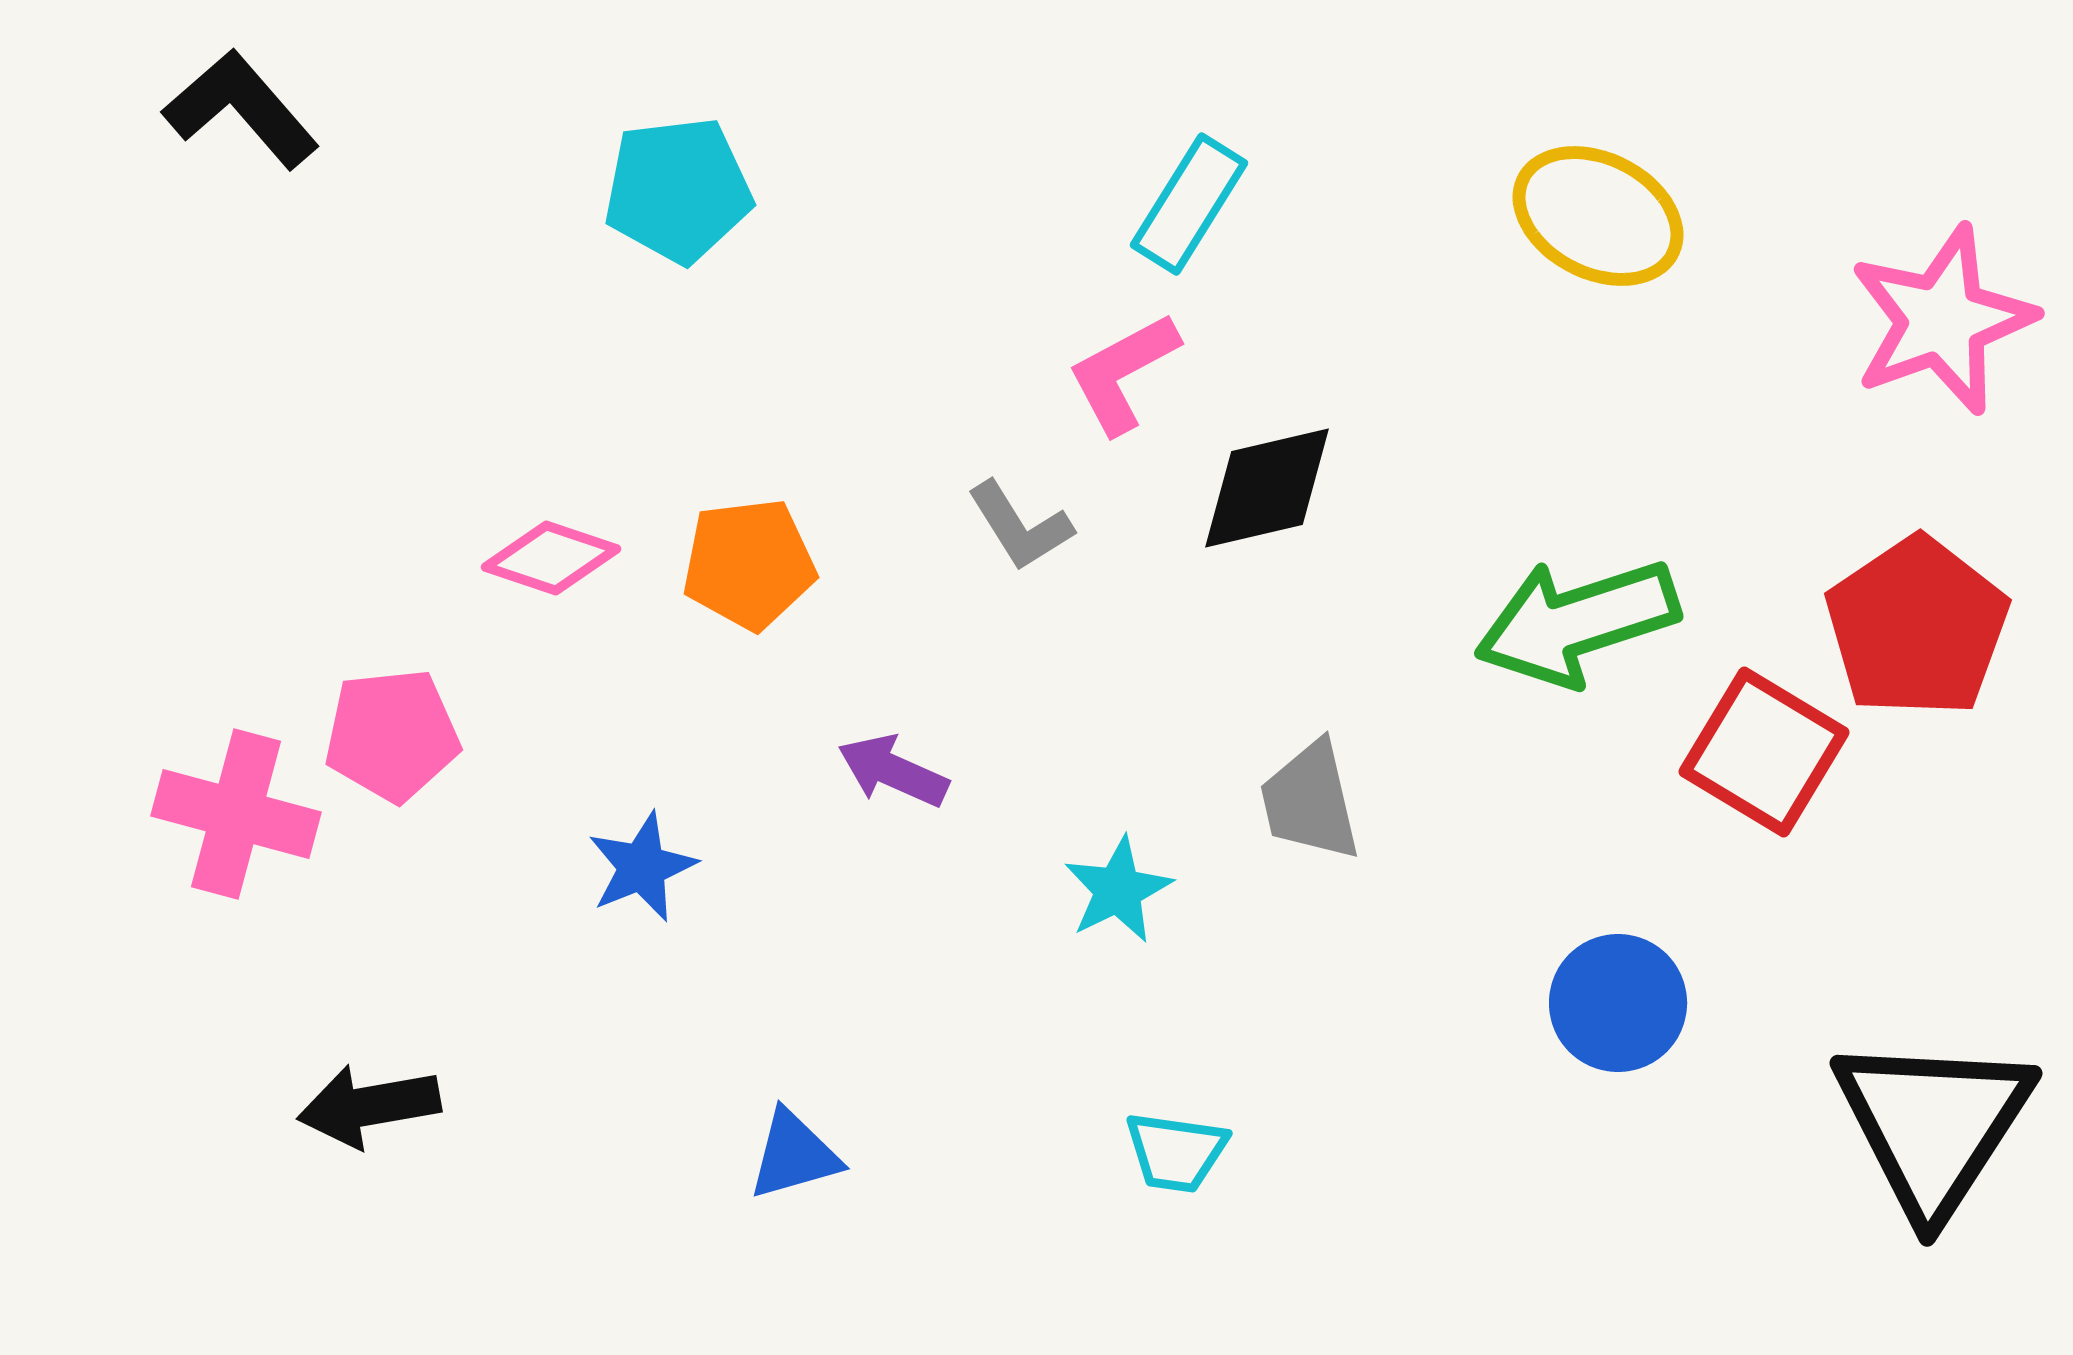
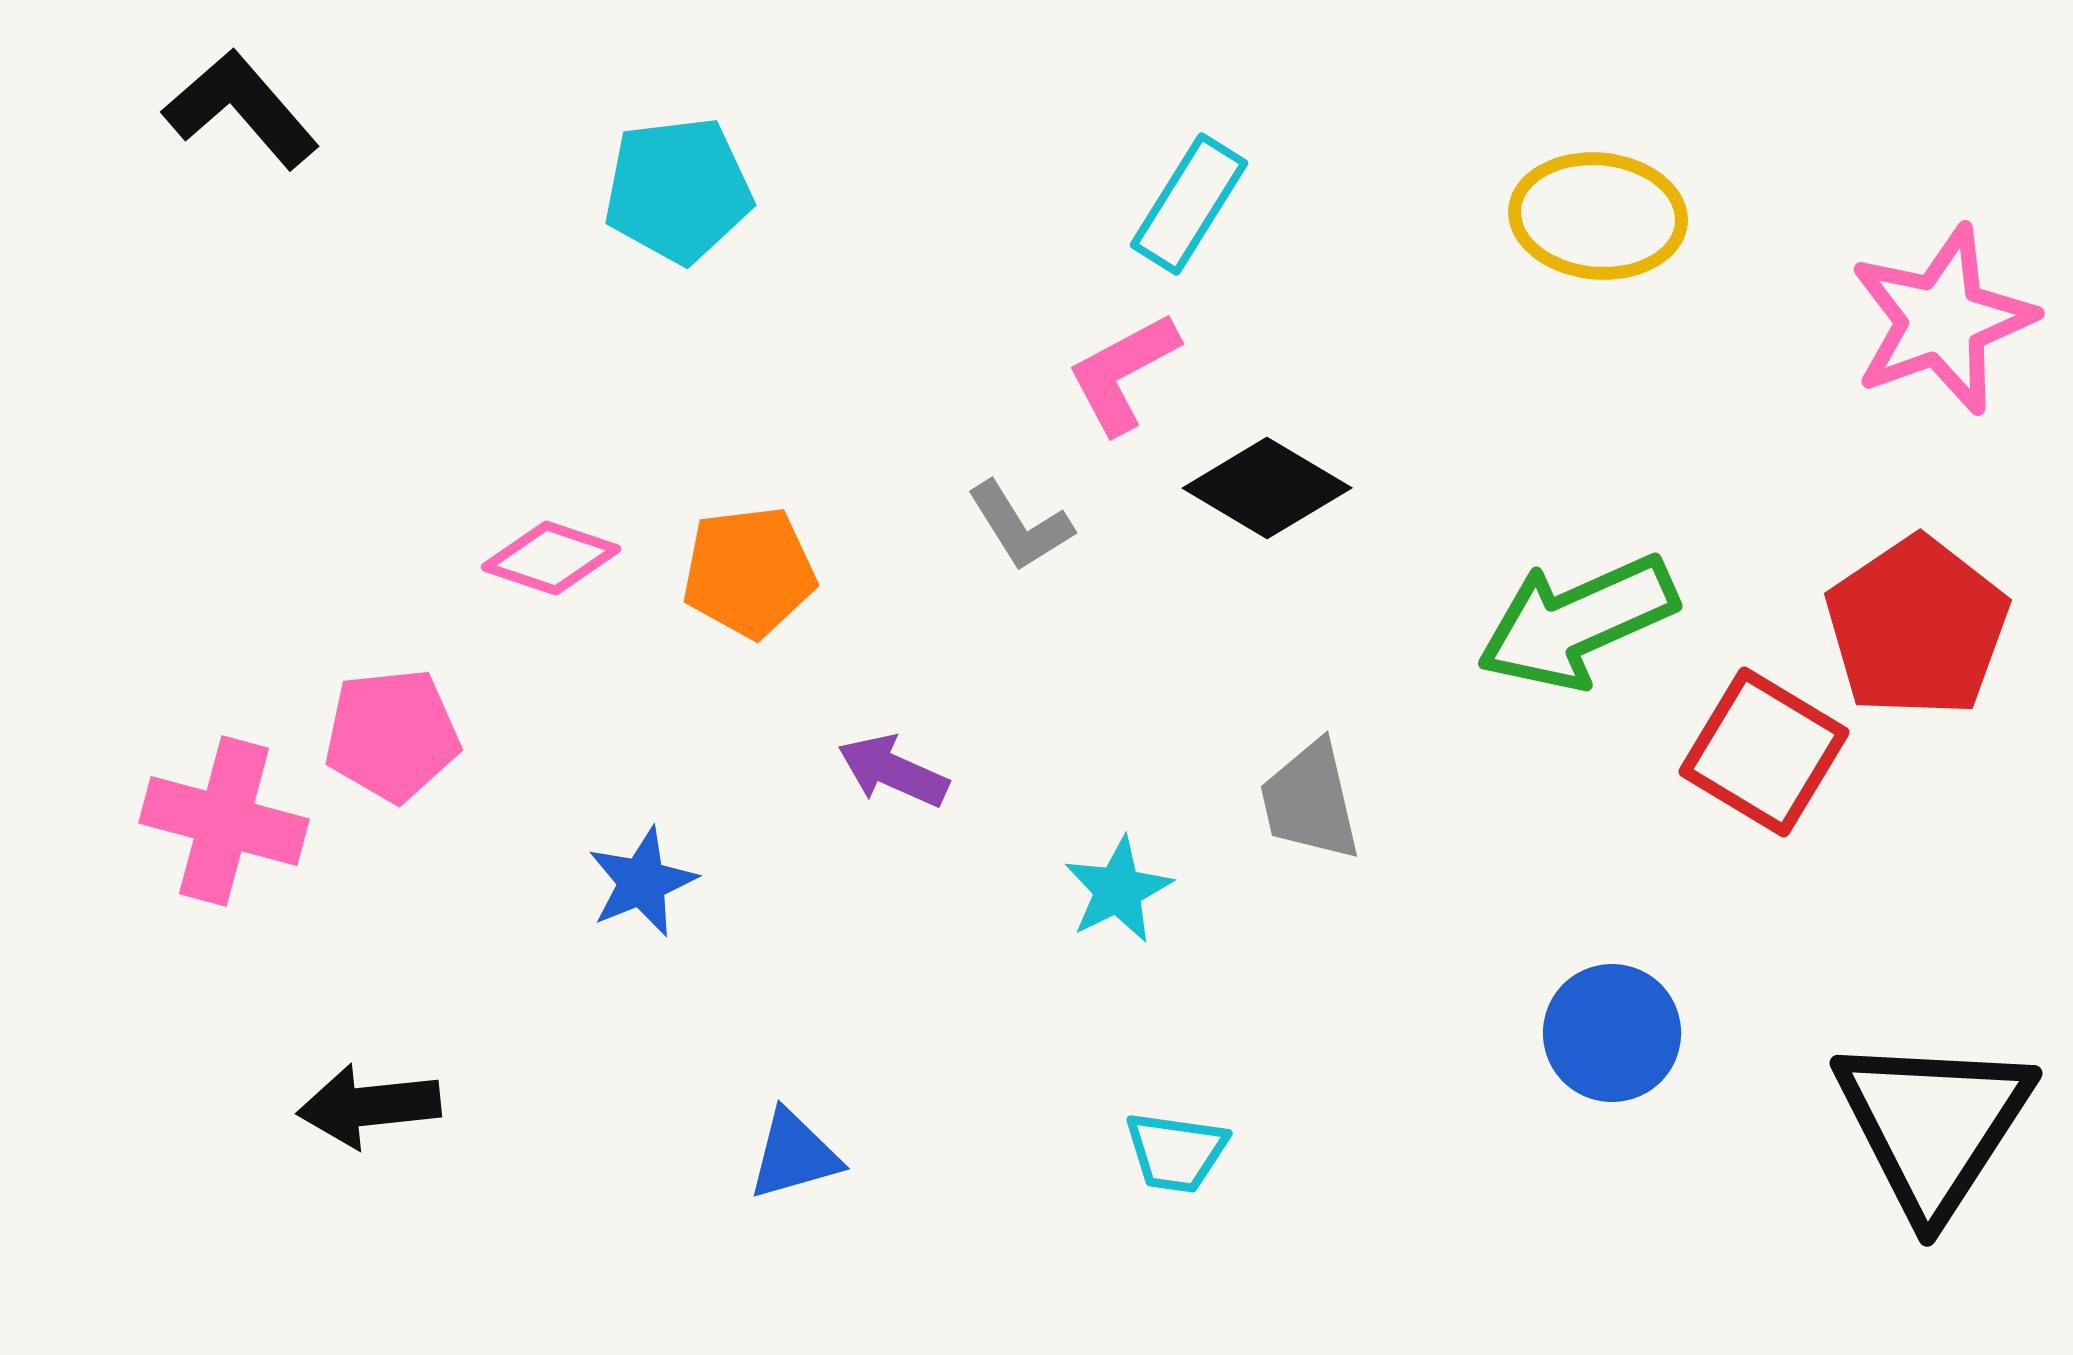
yellow ellipse: rotated 22 degrees counterclockwise
black diamond: rotated 44 degrees clockwise
orange pentagon: moved 8 px down
green arrow: rotated 6 degrees counterclockwise
pink cross: moved 12 px left, 7 px down
blue star: moved 15 px down
blue circle: moved 6 px left, 30 px down
black arrow: rotated 4 degrees clockwise
